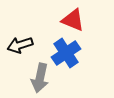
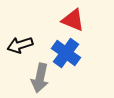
blue cross: rotated 20 degrees counterclockwise
